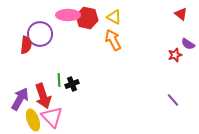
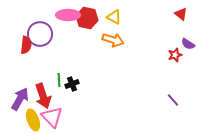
orange arrow: rotated 135 degrees clockwise
